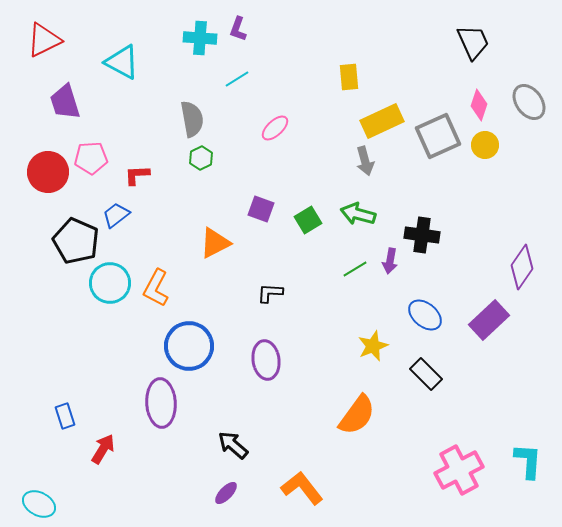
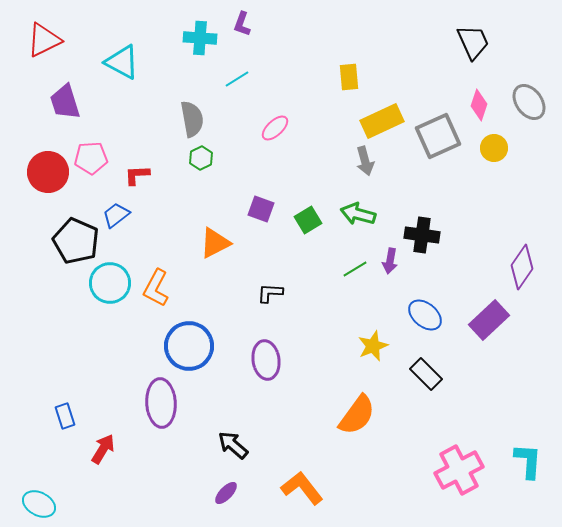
purple L-shape at (238, 29): moved 4 px right, 5 px up
yellow circle at (485, 145): moved 9 px right, 3 px down
